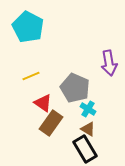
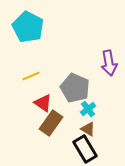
cyan cross: rotated 21 degrees clockwise
